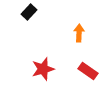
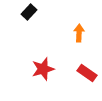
red rectangle: moved 1 px left, 2 px down
